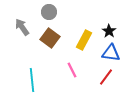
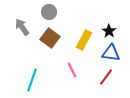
cyan line: rotated 25 degrees clockwise
